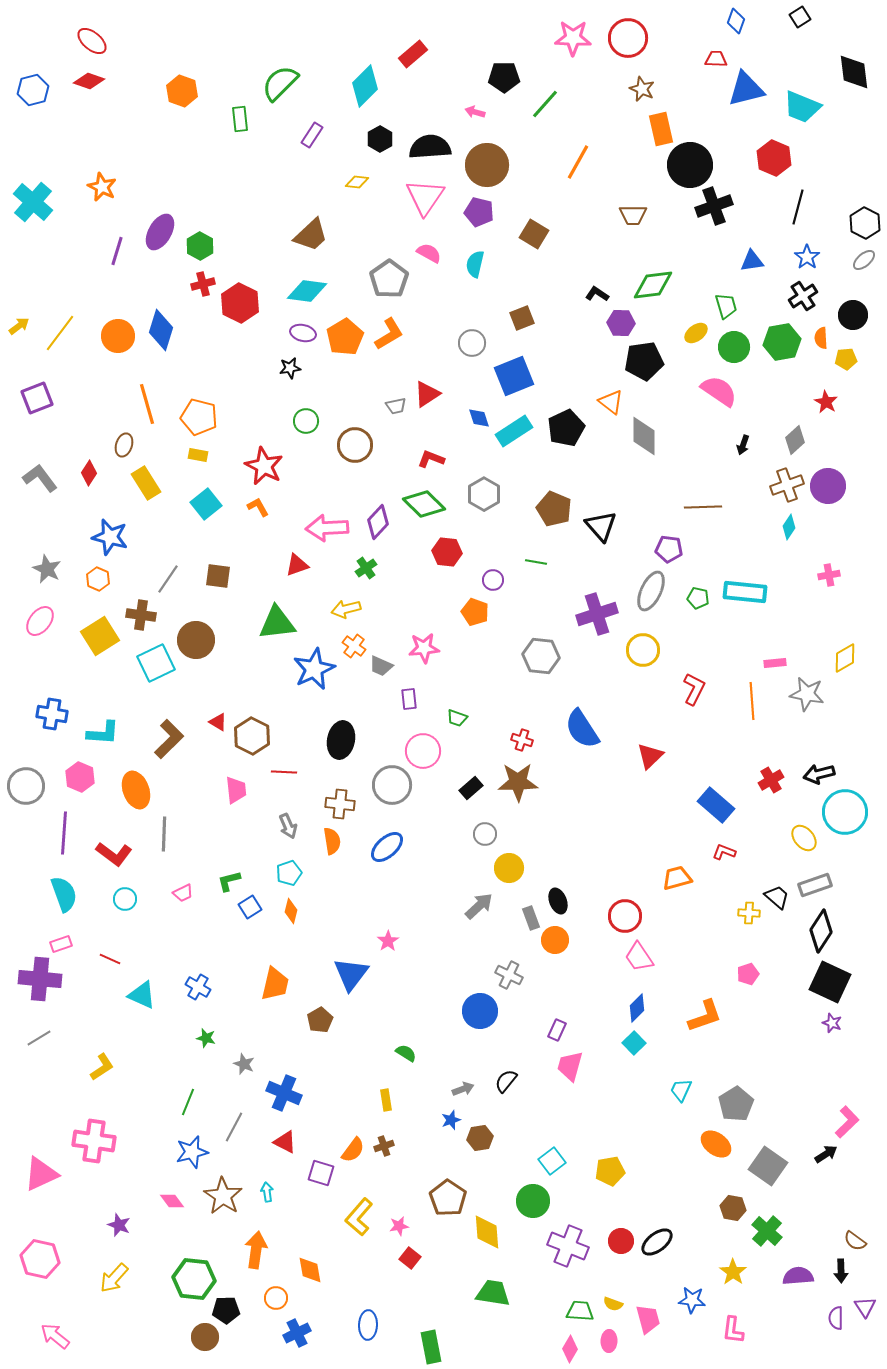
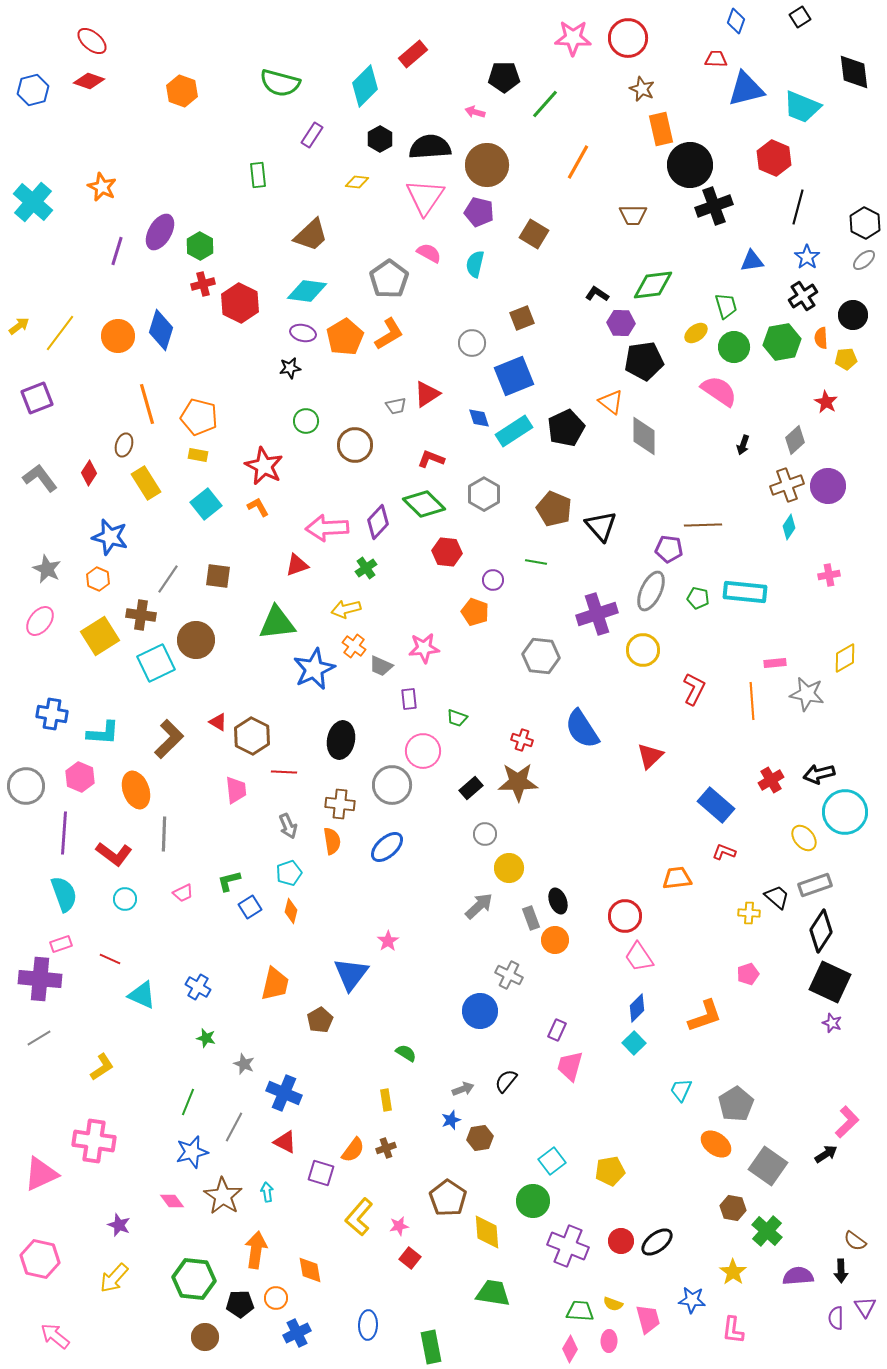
green semicircle at (280, 83): rotated 120 degrees counterclockwise
green rectangle at (240, 119): moved 18 px right, 56 px down
brown line at (703, 507): moved 18 px down
orange trapezoid at (677, 878): rotated 8 degrees clockwise
brown cross at (384, 1146): moved 2 px right, 2 px down
black pentagon at (226, 1310): moved 14 px right, 6 px up
